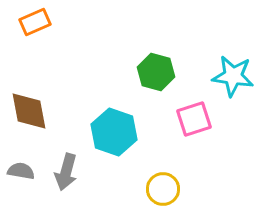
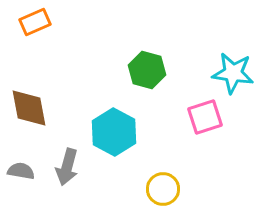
green hexagon: moved 9 px left, 2 px up
cyan star: moved 3 px up
brown diamond: moved 3 px up
pink square: moved 11 px right, 2 px up
cyan hexagon: rotated 9 degrees clockwise
gray arrow: moved 1 px right, 5 px up
